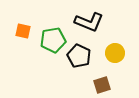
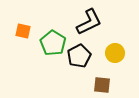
black L-shape: rotated 48 degrees counterclockwise
green pentagon: moved 3 px down; rotated 30 degrees counterclockwise
black pentagon: rotated 20 degrees clockwise
brown square: rotated 24 degrees clockwise
